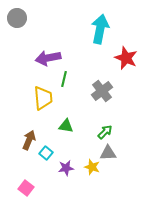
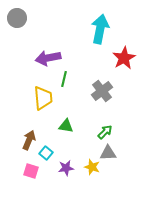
red star: moved 2 px left; rotated 20 degrees clockwise
pink square: moved 5 px right, 17 px up; rotated 21 degrees counterclockwise
